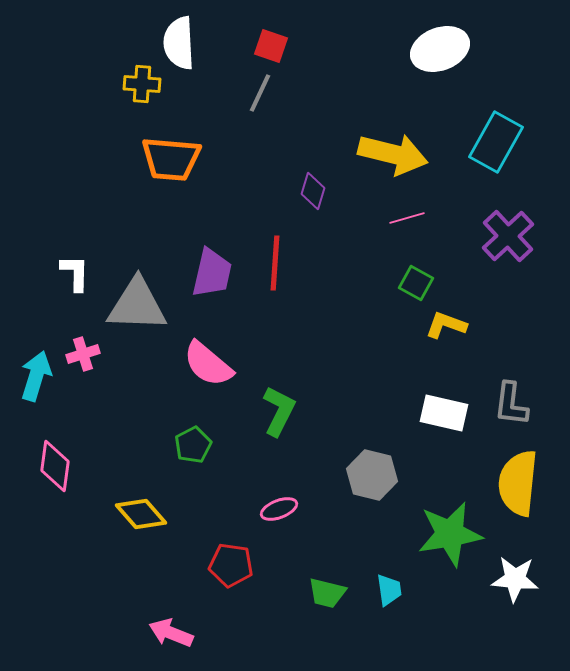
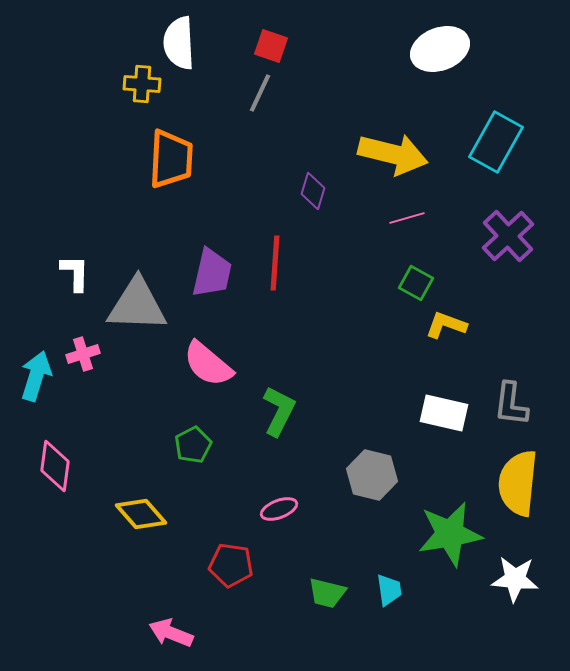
orange trapezoid: rotated 92 degrees counterclockwise
